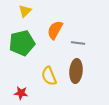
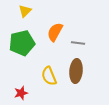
orange semicircle: moved 2 px down
red star: rotated 24 degrees counterclockwise
